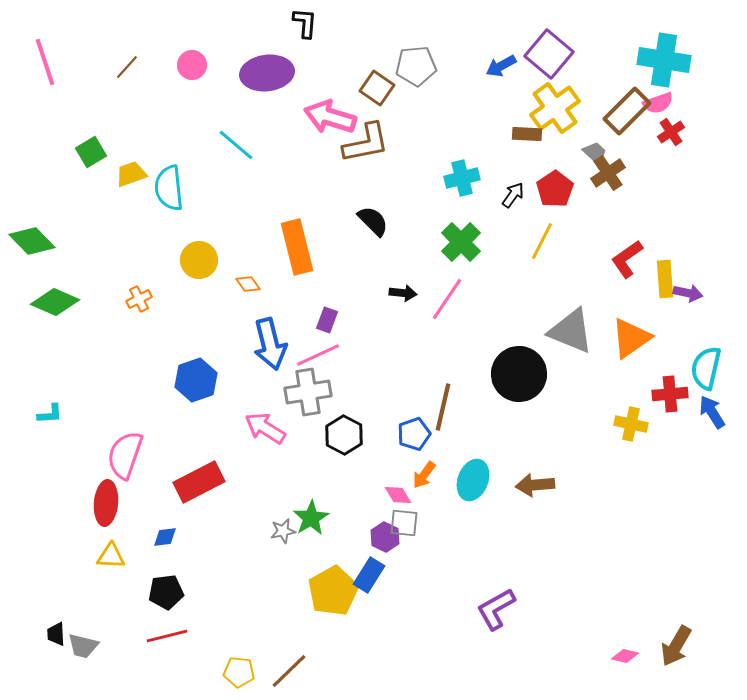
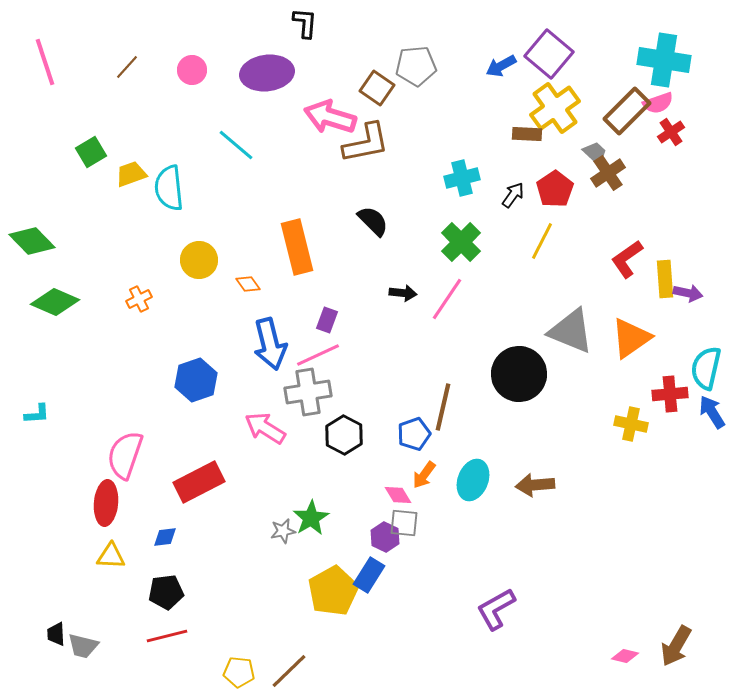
pink circle at (192, 65): moved 5 px down
cyan L-shape at (50, 414): moved 13 px left
